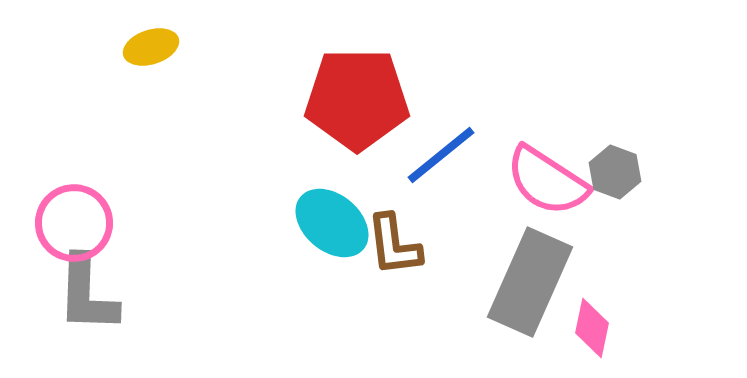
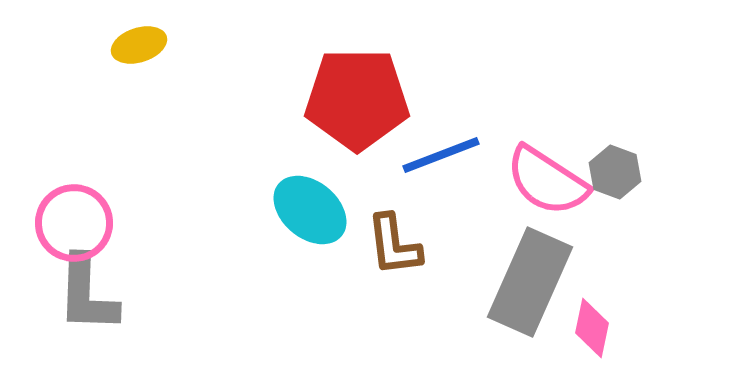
yellow ellipse: moved 12 px left, 2 px up
blue line: rotated 18 degrees clockwise
cyan ellipse: moved 22 px left, 13 px up
